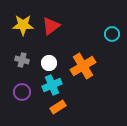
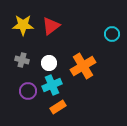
purple circle: moved 6 px right, 1 px up
